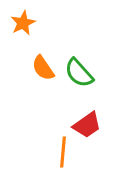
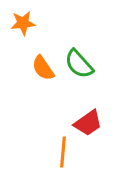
orange star: rotated 20 degrees clockwise
green semicircle: moved 9 px up
red trapezoid: moved 1 px right, 2 px up
